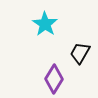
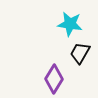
cyan star: moved 25 px right; rotated 25 degrees counterclockwise
